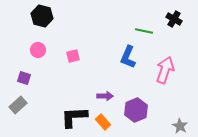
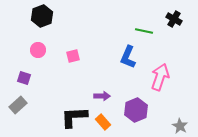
black hexagon: rotated 25 degrees clockwise
pink arrow: moved 5 px left, 7 px down
purple arrow: moved 3 px left
